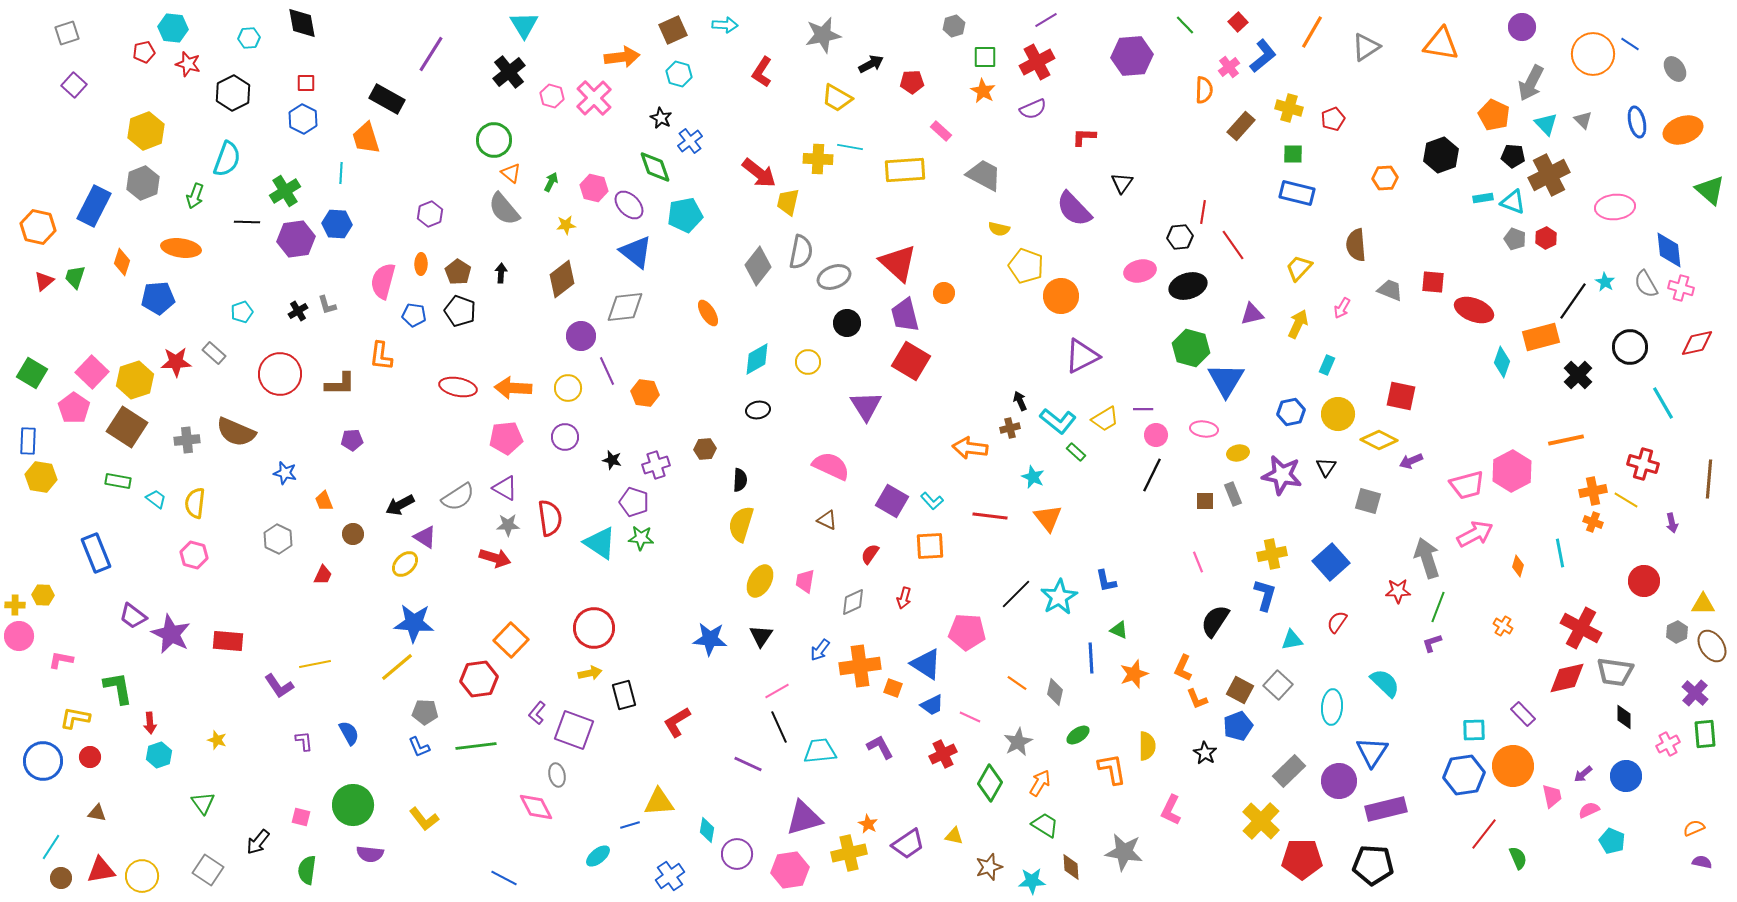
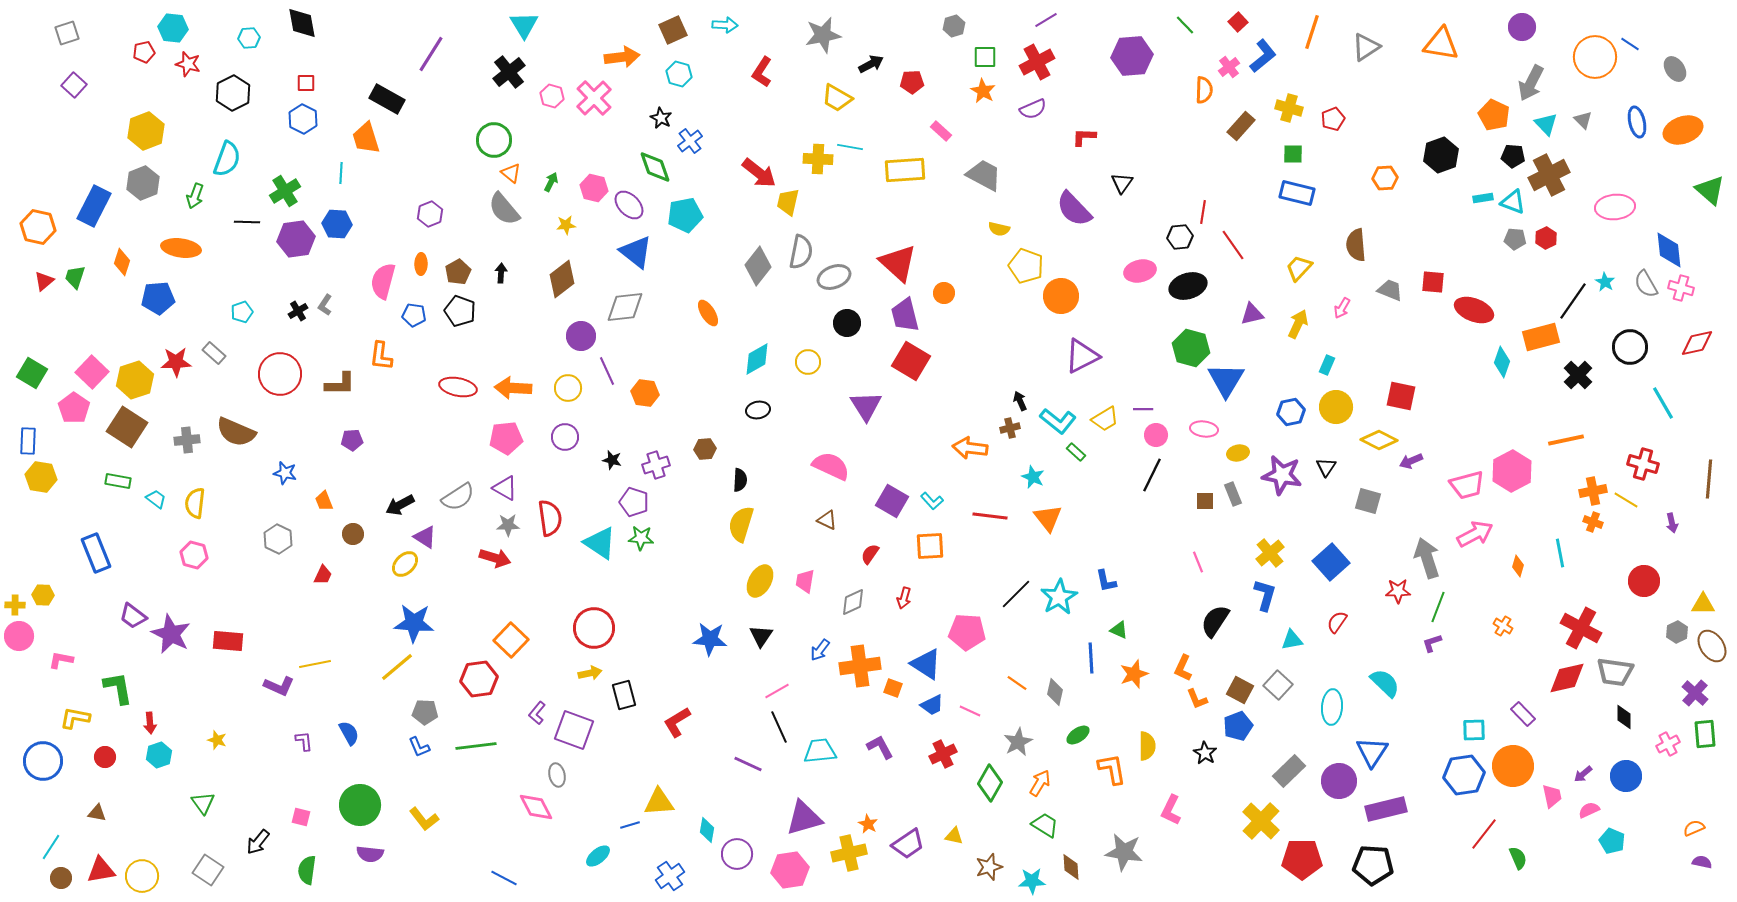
orange line at (1312, 32): rotated 12 degrees counterclockwise
orange circle at (1593, 54): moved 2 px right, 3 px down
gray pentagon at (1515, 239): rotated 15 degrees counterclockwise
brown pentagon at (458, 272): rotated 10 degrees clockwise
gray L-shape at (327, 305): moved 2 px left; rotated 50 degrees clockwise
yellow circle at (1338, 414): moved 2 px left, 7 px up
yellow cross at (1272, 554): moved 2 px left, 1 px up; rotated 28 degrees counterclockwise
purple L-shape at (279, 686): rotated 32 degrees counterclockwise
pink line at (970, 717): moved 6 px up
red circle at (90, 757): moved 15 px right
green circle at (353, 805): moved 7 px right
